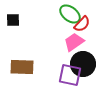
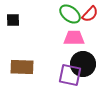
red semicircle: moved 8 px right, 10 px up
pink trapezoid: moved 4 px up; rotated 35 degrees clockwise
